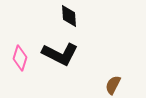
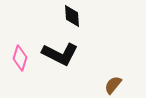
black diamond: moved 3 px right
brown semicircle: rotated 12 degrees clockwise
